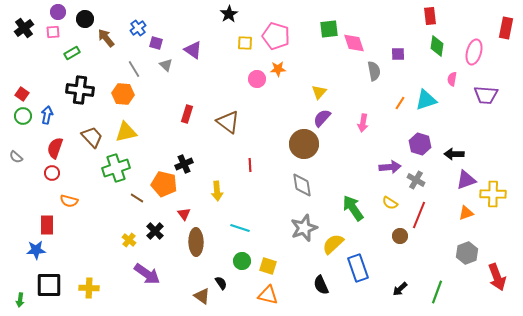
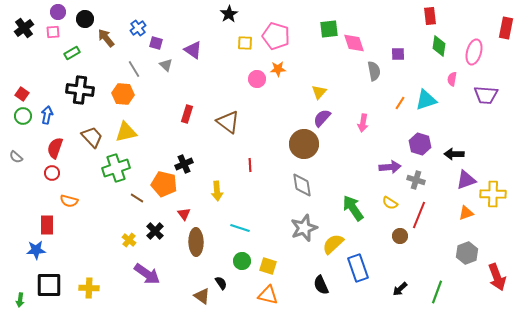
green diamond at (437, 46): moved 2 px right
gray cross at (416, 180): rotated 12 degrees counterclockwise
